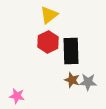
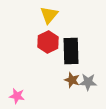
yellow triangle: rotated 12 degrees counterclockwise
